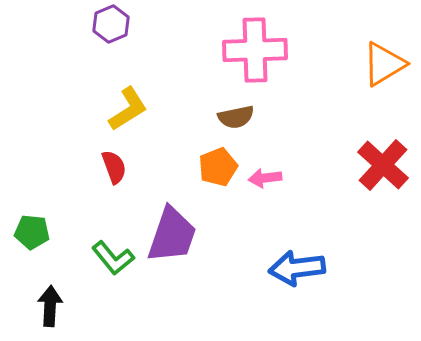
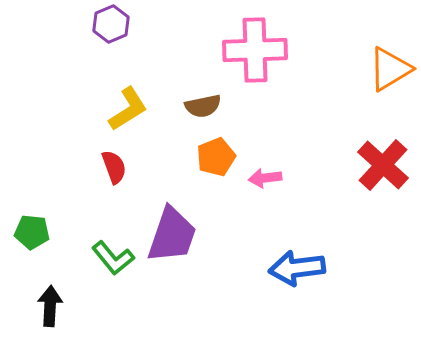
orange triangle: moved 6 px right, 5 px down
brown semicircle: moved 33 px left, 11 px up
orange pentagon: moved 2 px left, 10 px up
